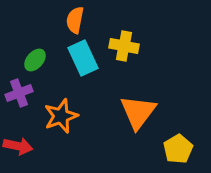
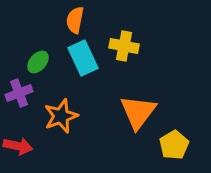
green ellipse: moved 3 px right, 2 px down
yellow pentagon: moved 4 px left, 4 px up
